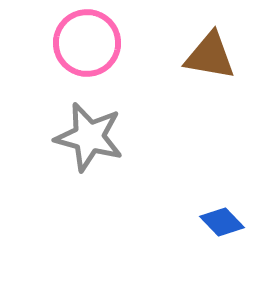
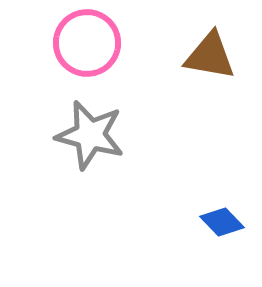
gray star: moved 1 px right, 2 px up
